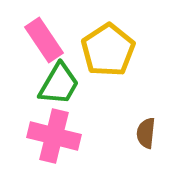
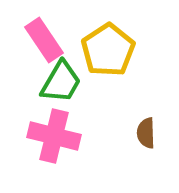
green trapezoid: moved 2 px right, 2 px up
brown semicircle: rotated 8 degrees counterclockwise
